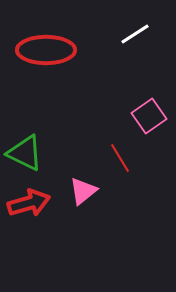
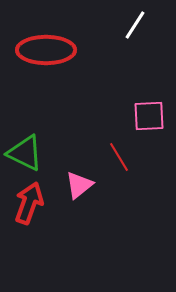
white line: moved 9 px up; rotated 24 degrees counterclockwise
pink square: rotated 32 degrees clockwise
red line: moved 1 px left, 1 px up
pink triangle: moved 4 px left, 6 px up
red arrow: rotated 54 degrees counterclockwise
